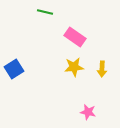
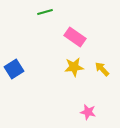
green line: rotated 28 degrees counterclockwise
yellow arrow: rotated 133 degrees clockwise
